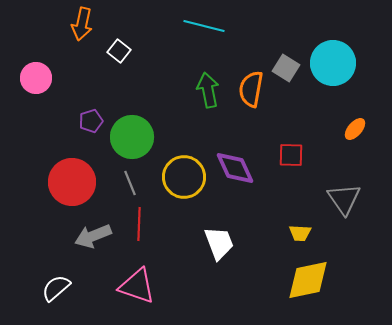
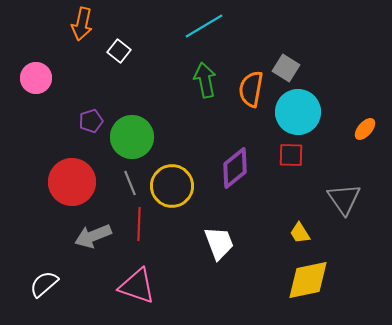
cyan line: rotated 45 degrees counterclockwise
cyan circle: moved 35 px left, 49 px down
green arrow: moved 3 px left, 10 px up
orange ellipse: moved 10 px right
purple diamond: rotated 75 degrees clockwise
yellow circle: moved 12 px left, 9 px down
yellow trapezoid: rotated 55 degrees clockwise
white semicircle: moved 12 px left, 4 px up
